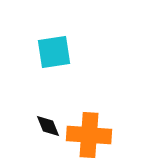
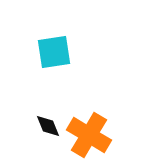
orange cross: rotated 27 degrees clockwise
